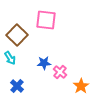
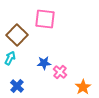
pink square: moved 1 px left, 1 px up
cyan arrow: rotated 120 degrees counterclockwise
orange star: moved 2 px right, 1 px down
